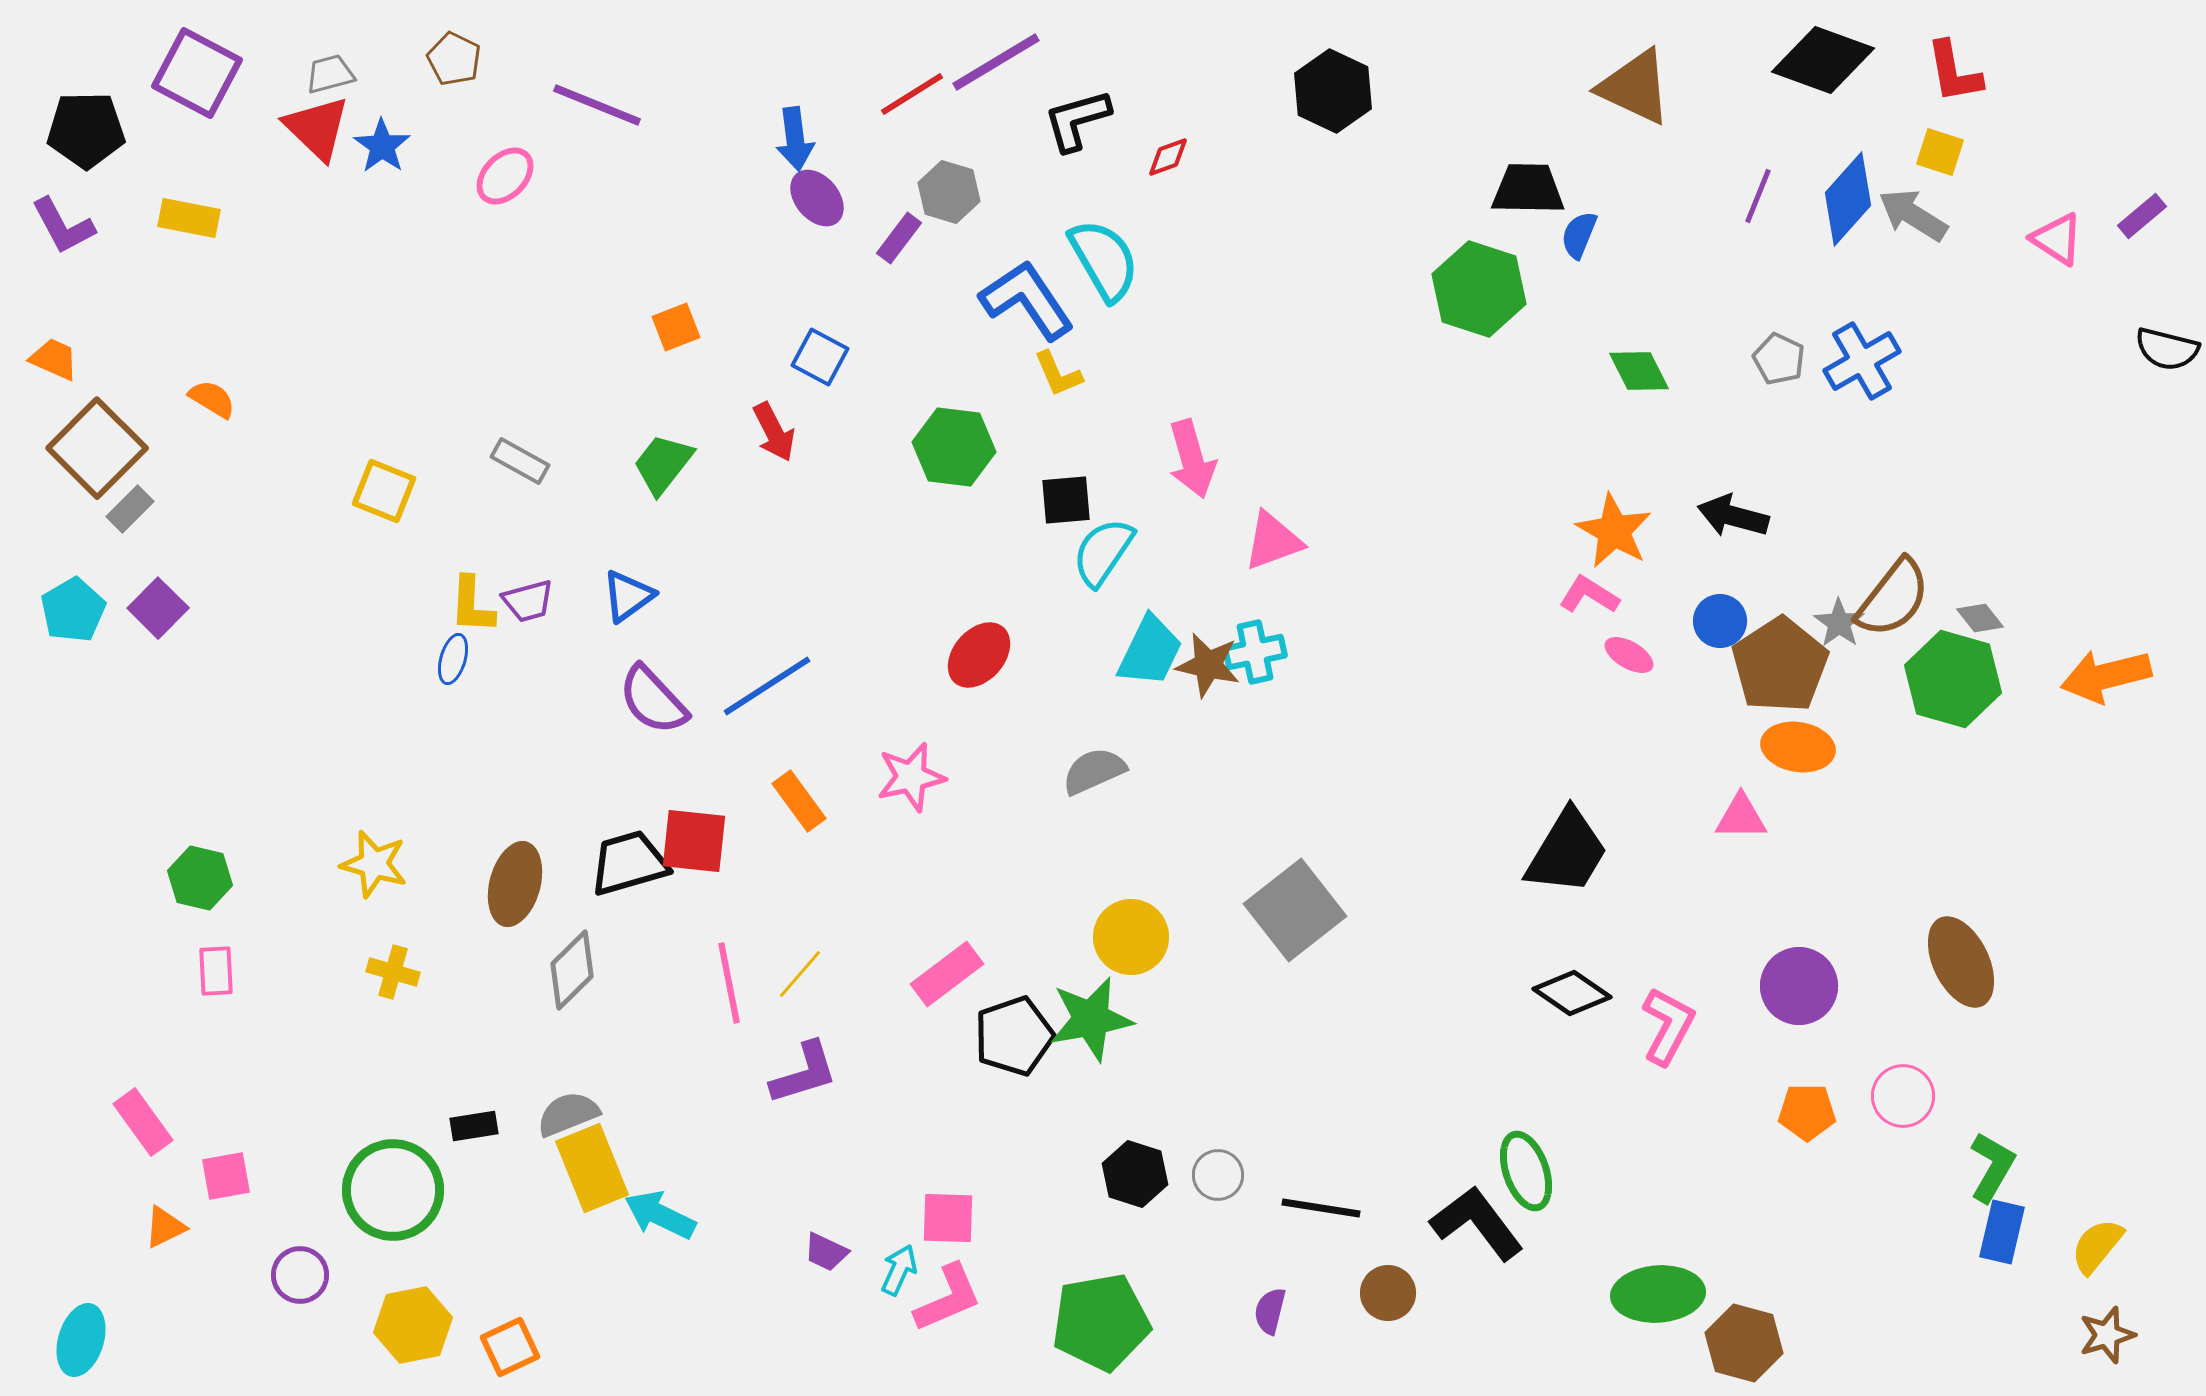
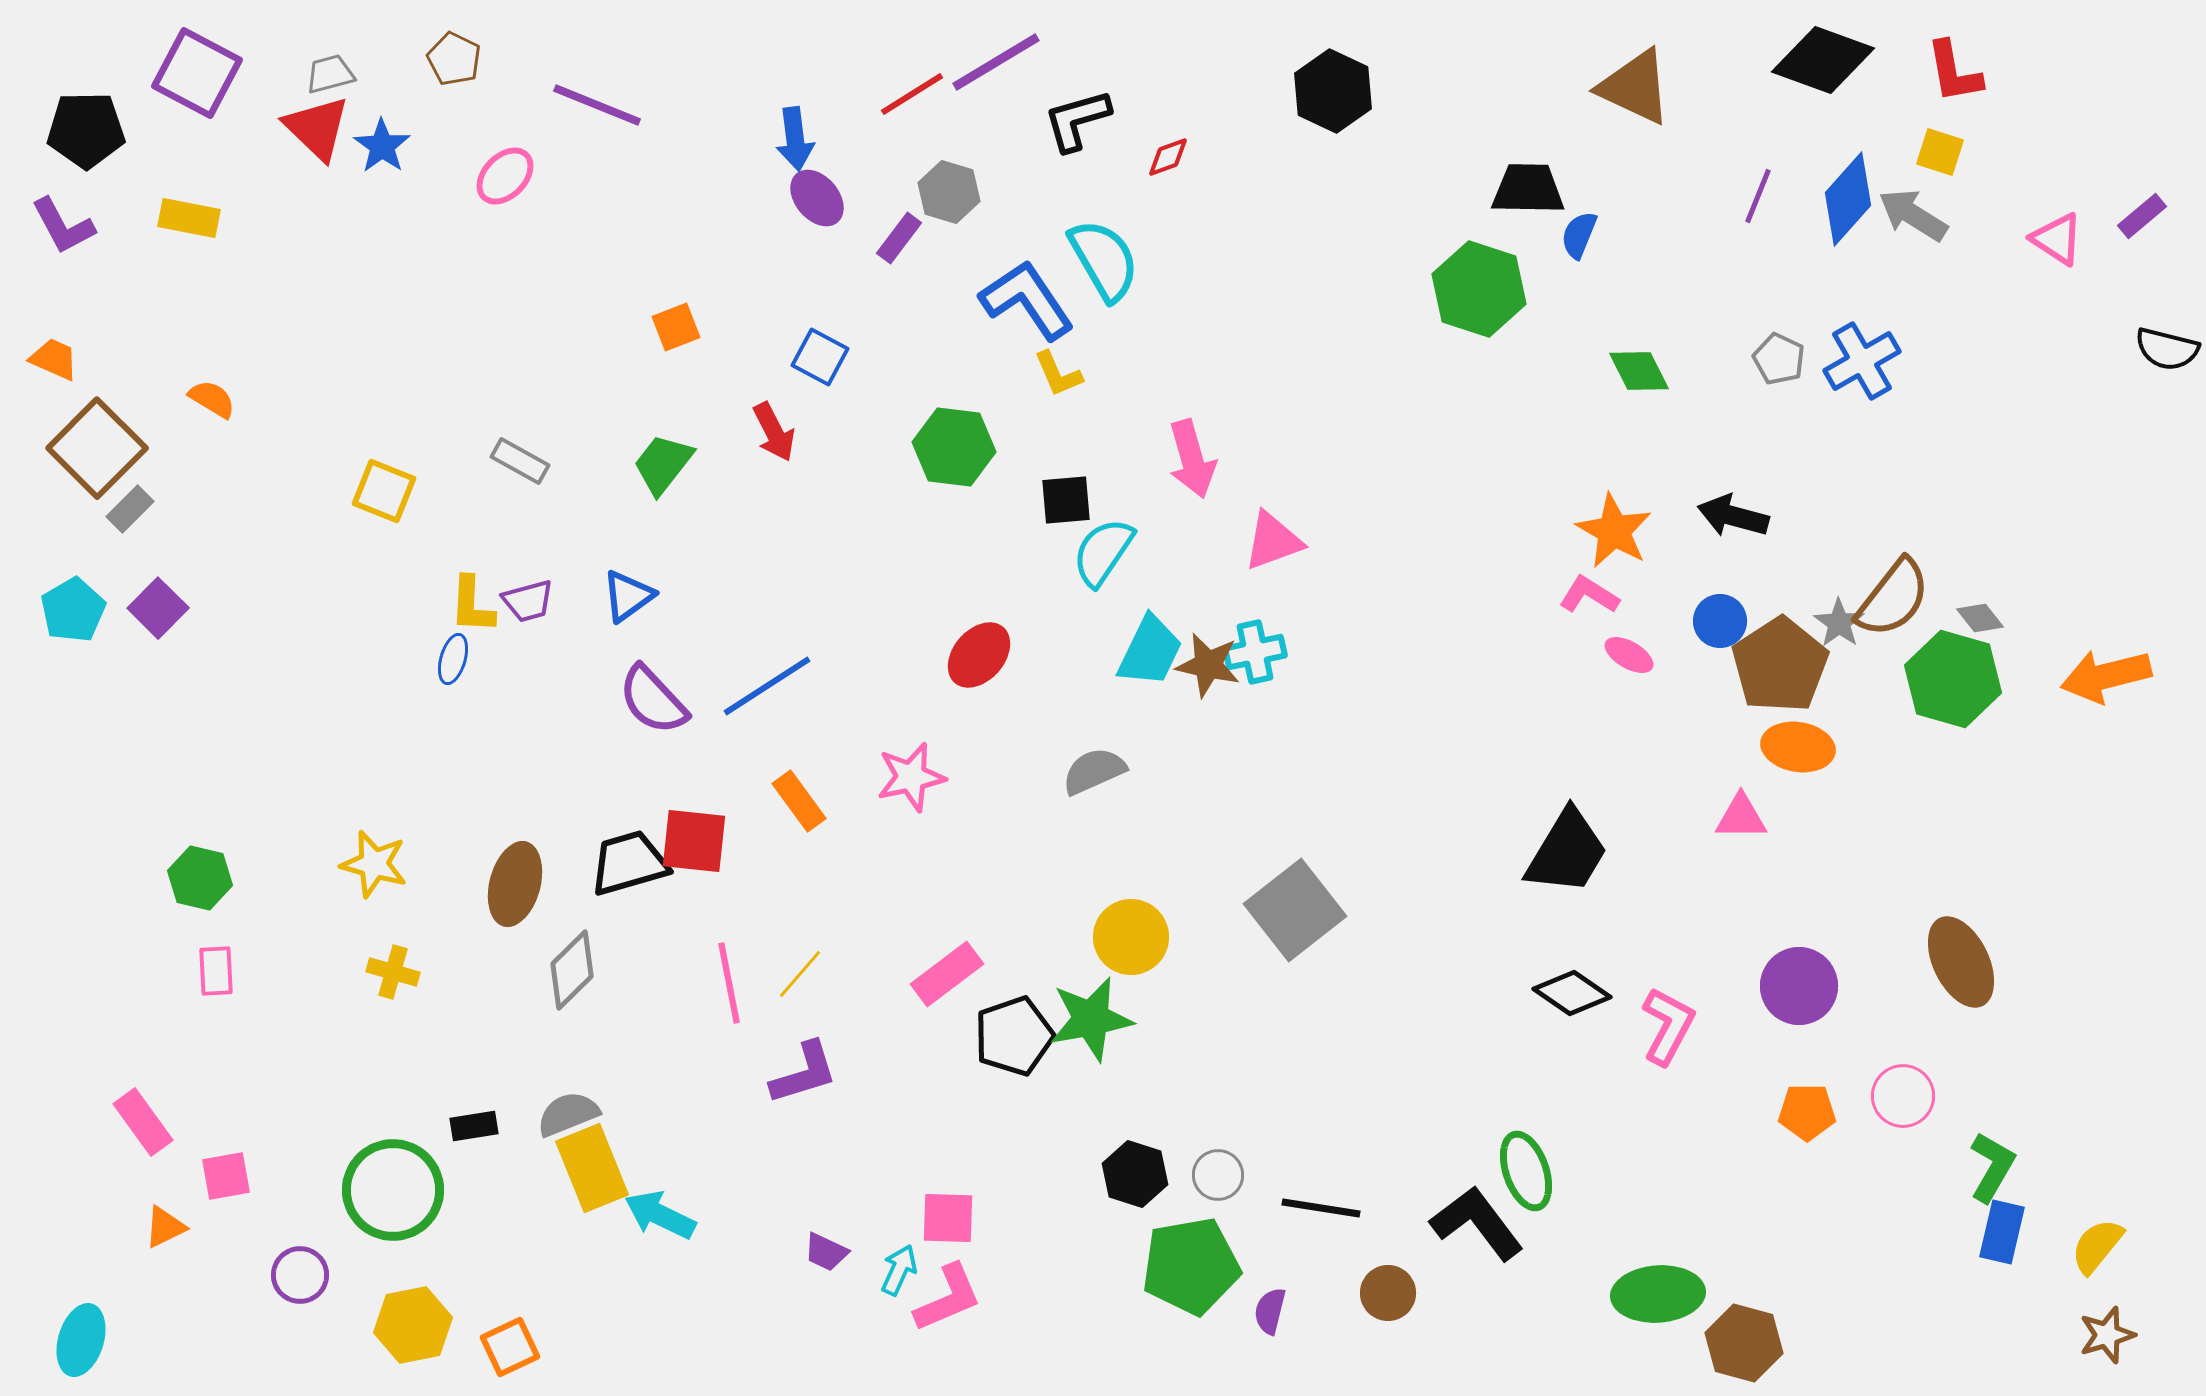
green pentagon at (1101, 1322): moved 90 px right, 56 px up
